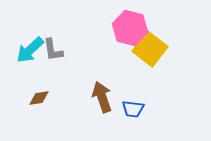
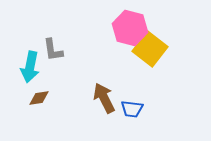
cyan arrow: moved 17 px down; rotated 36 degrees counterclockwise
brown arrow: moved 2 px right, 1 px down; rotated 8 degrees counterclockwise
blue trapezoid: moved 1 px left
